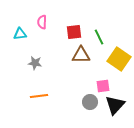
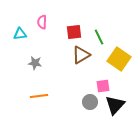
brown triangle: rotated 30 degrees counterclockwise
